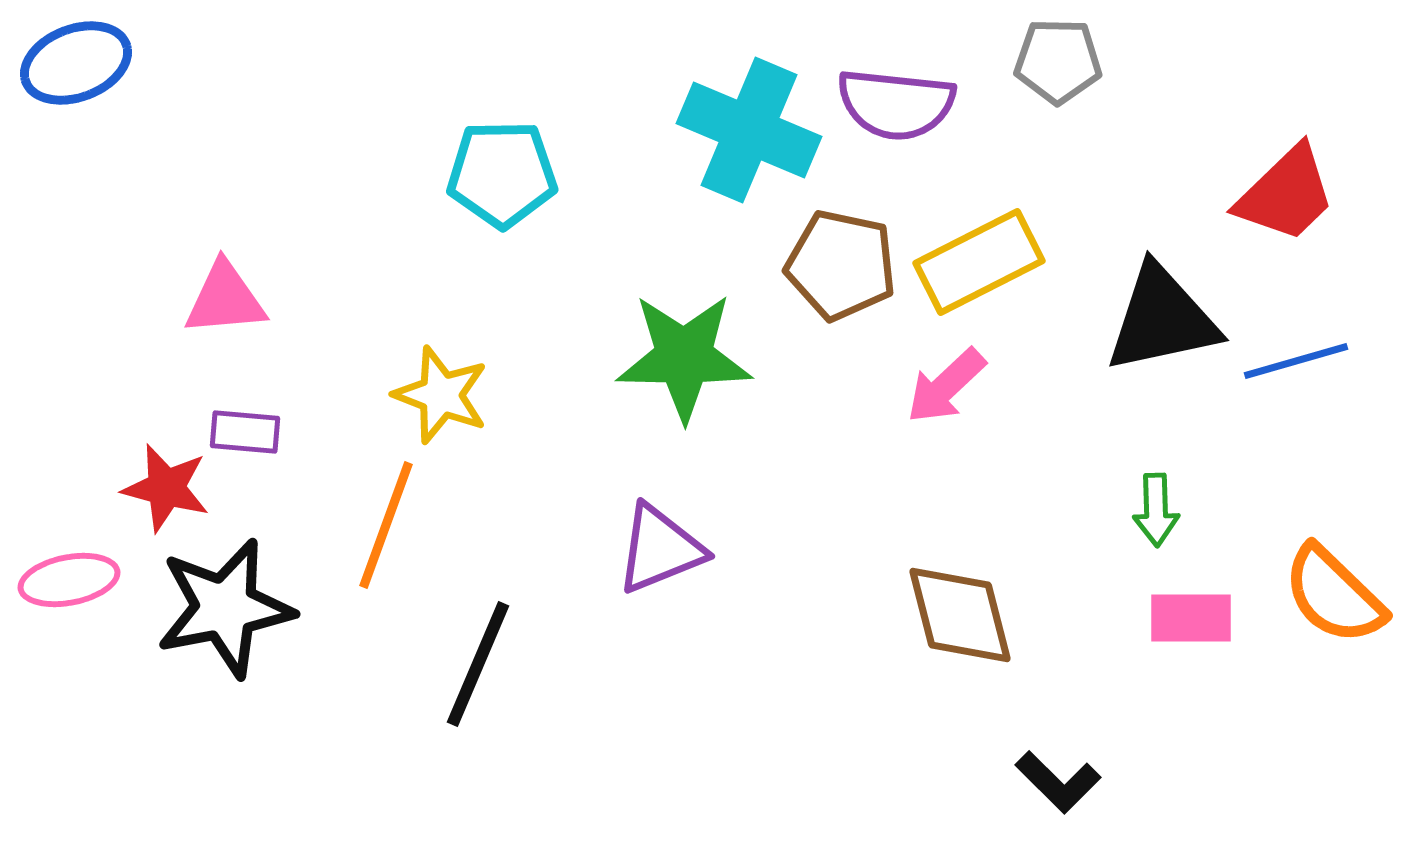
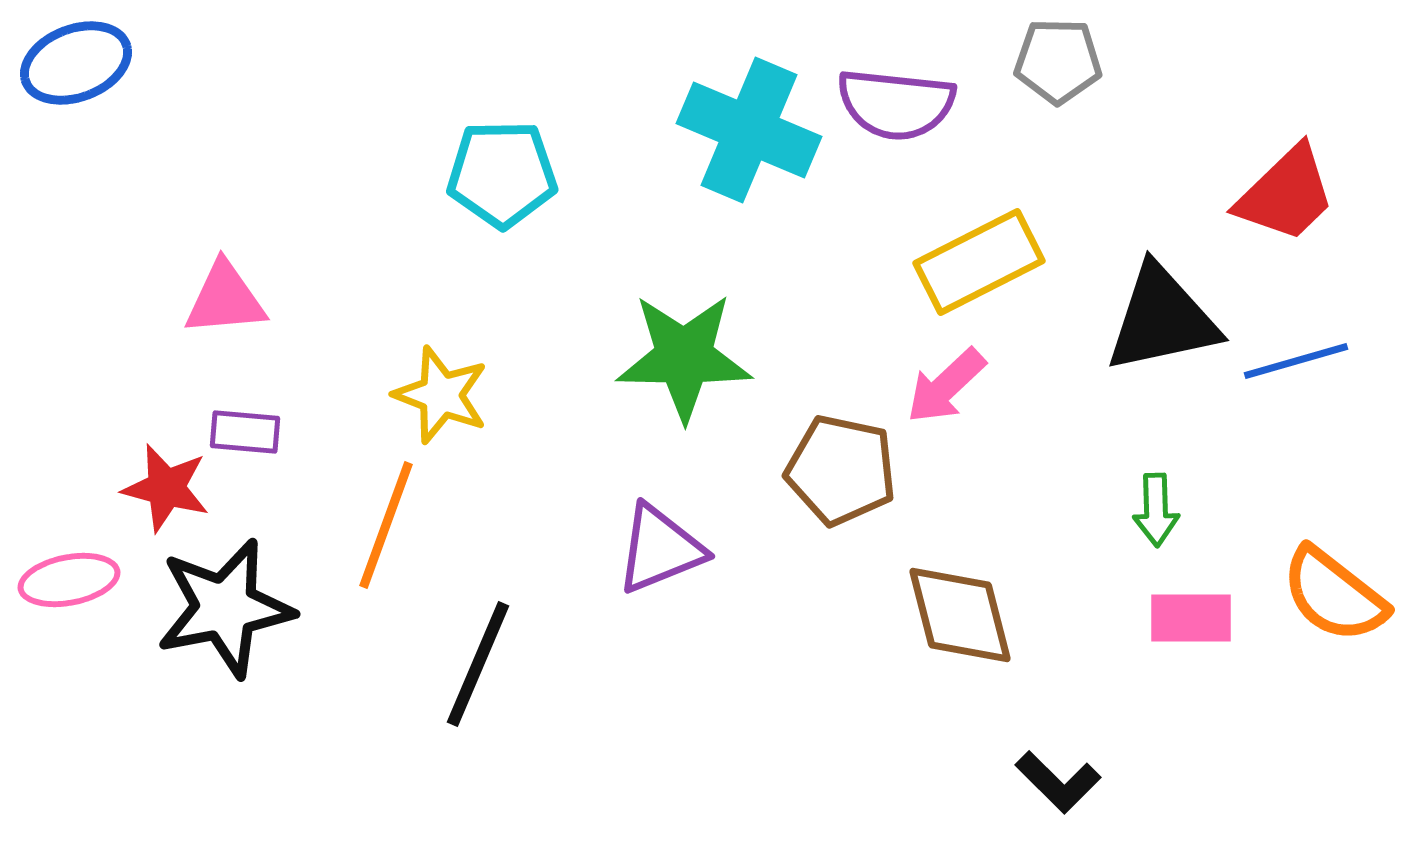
brown pentagon: moved 205 px down
orange semicircle: rotated 6 degrees counterclockwise
